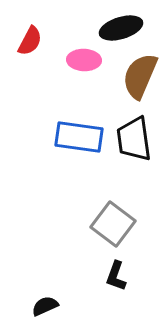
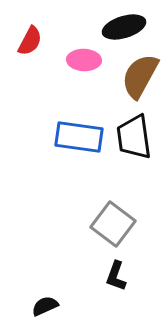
black ellipse: moved 3 px right, 1 px up
brown semicircle: rotated 6 degrees clockwise
black trapezoid: moved 2 px up
